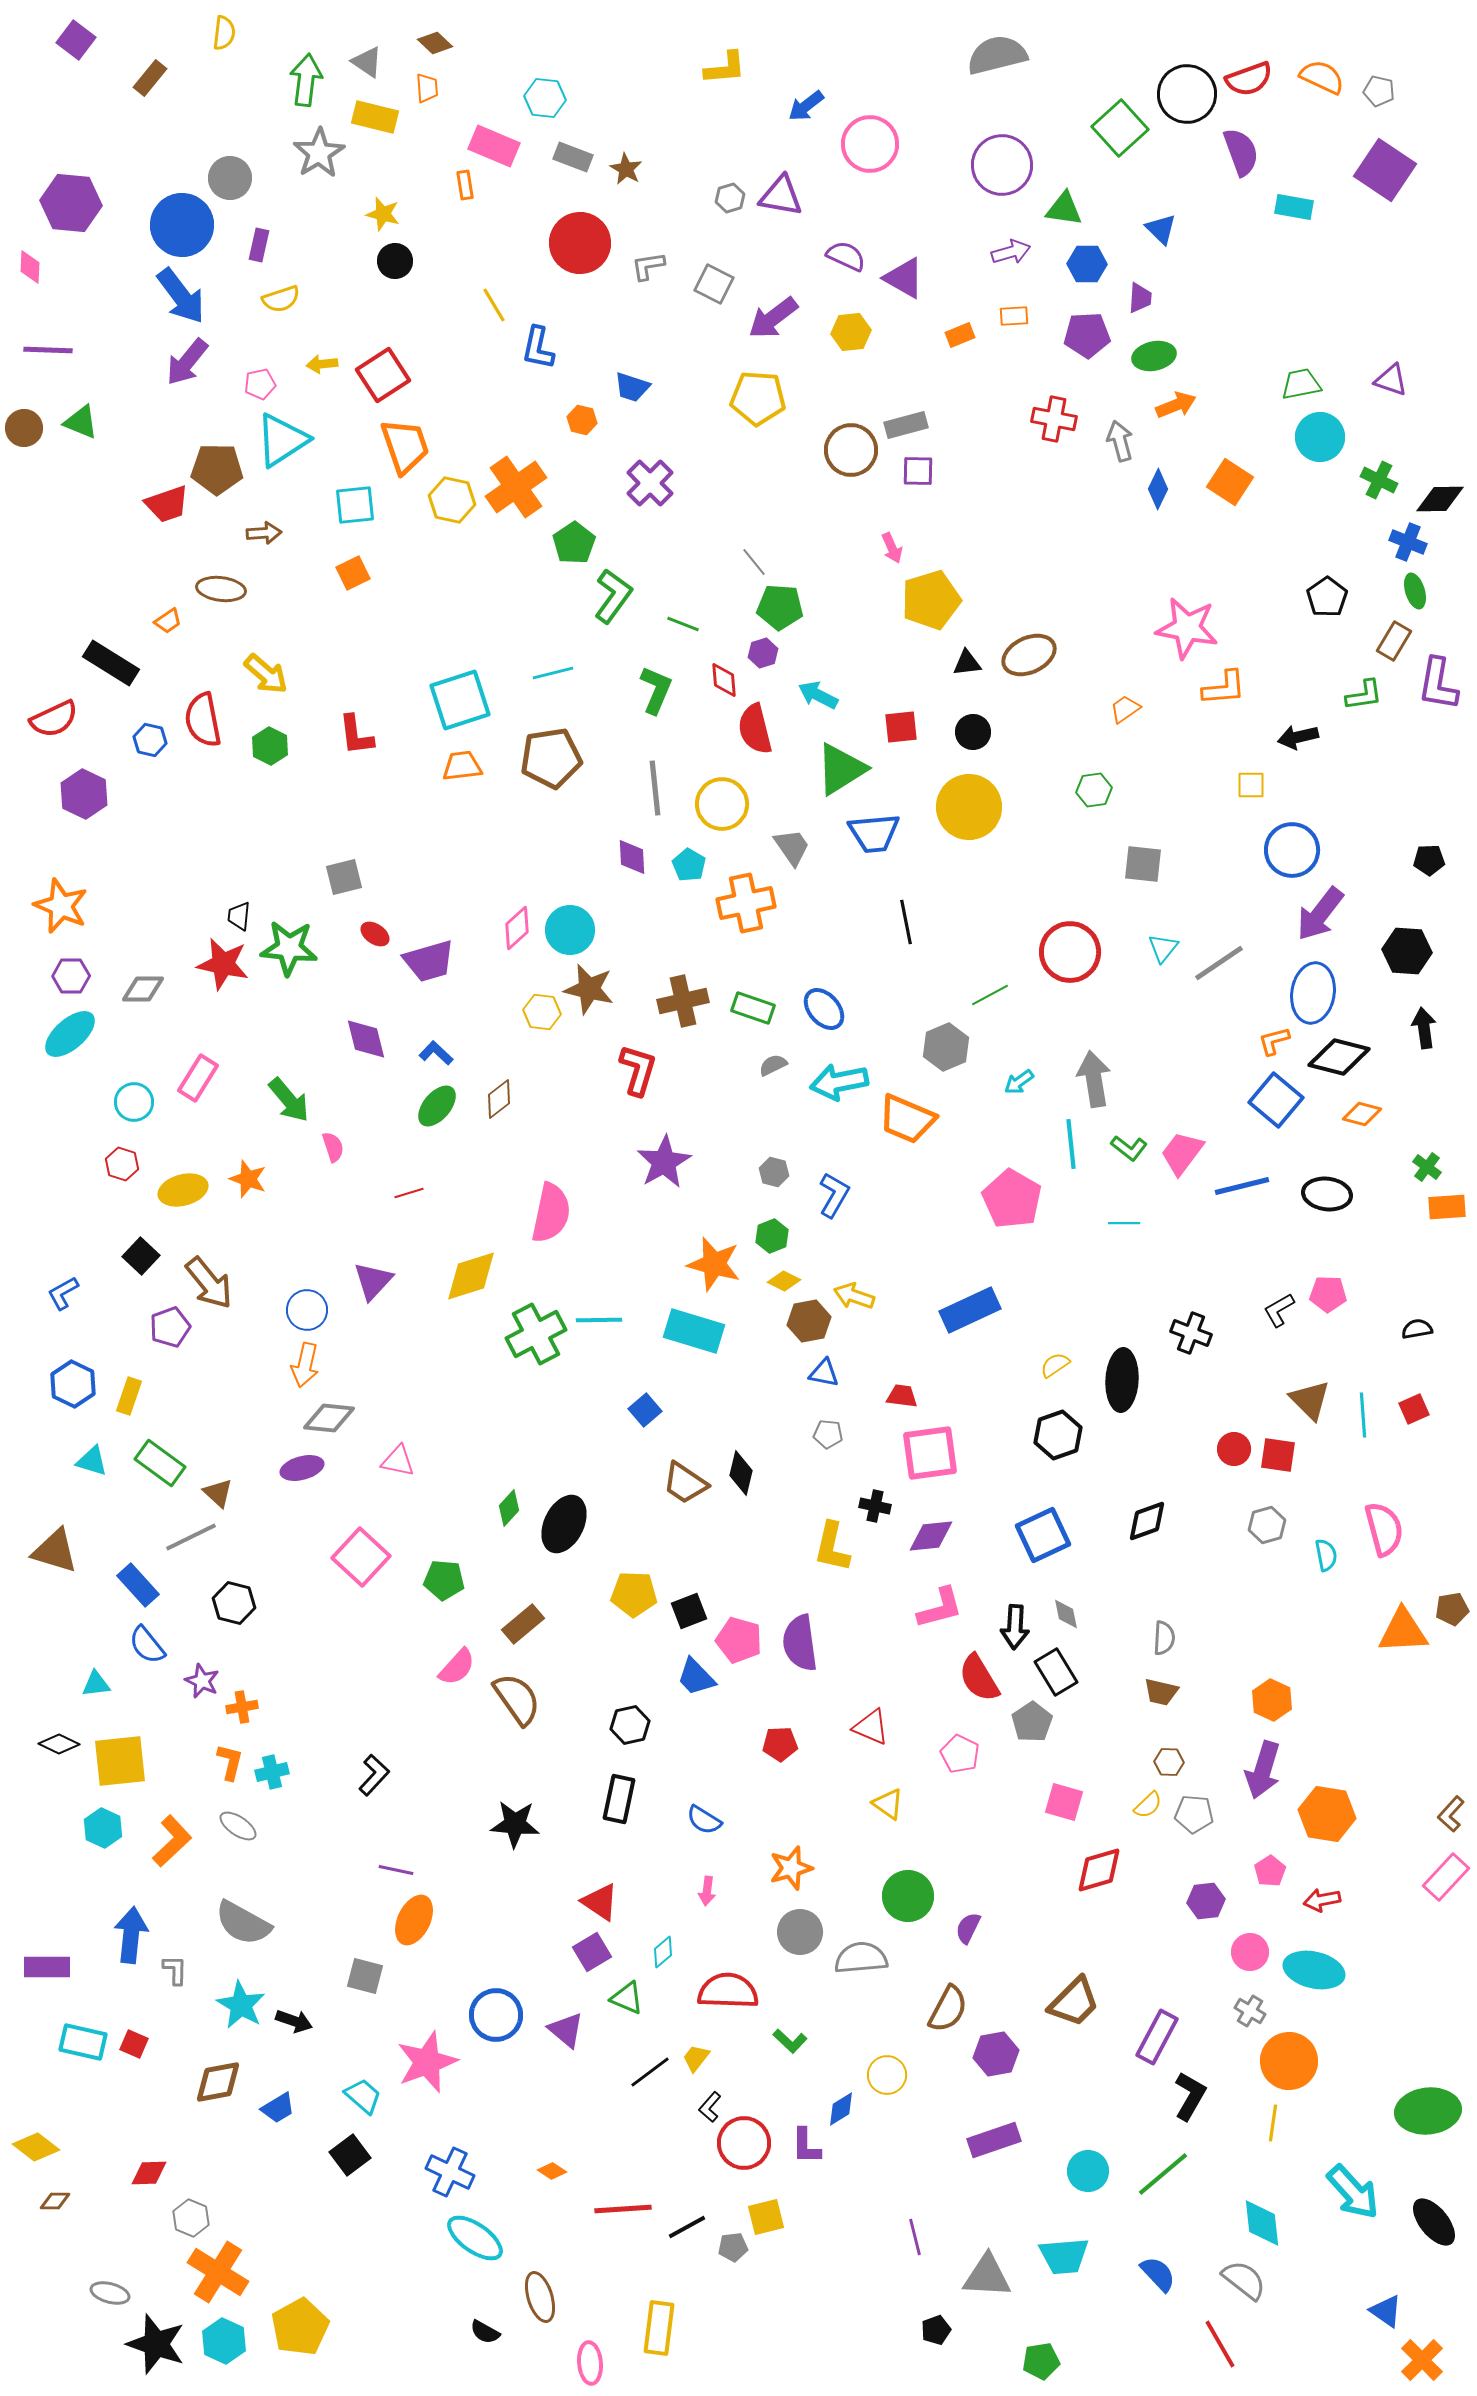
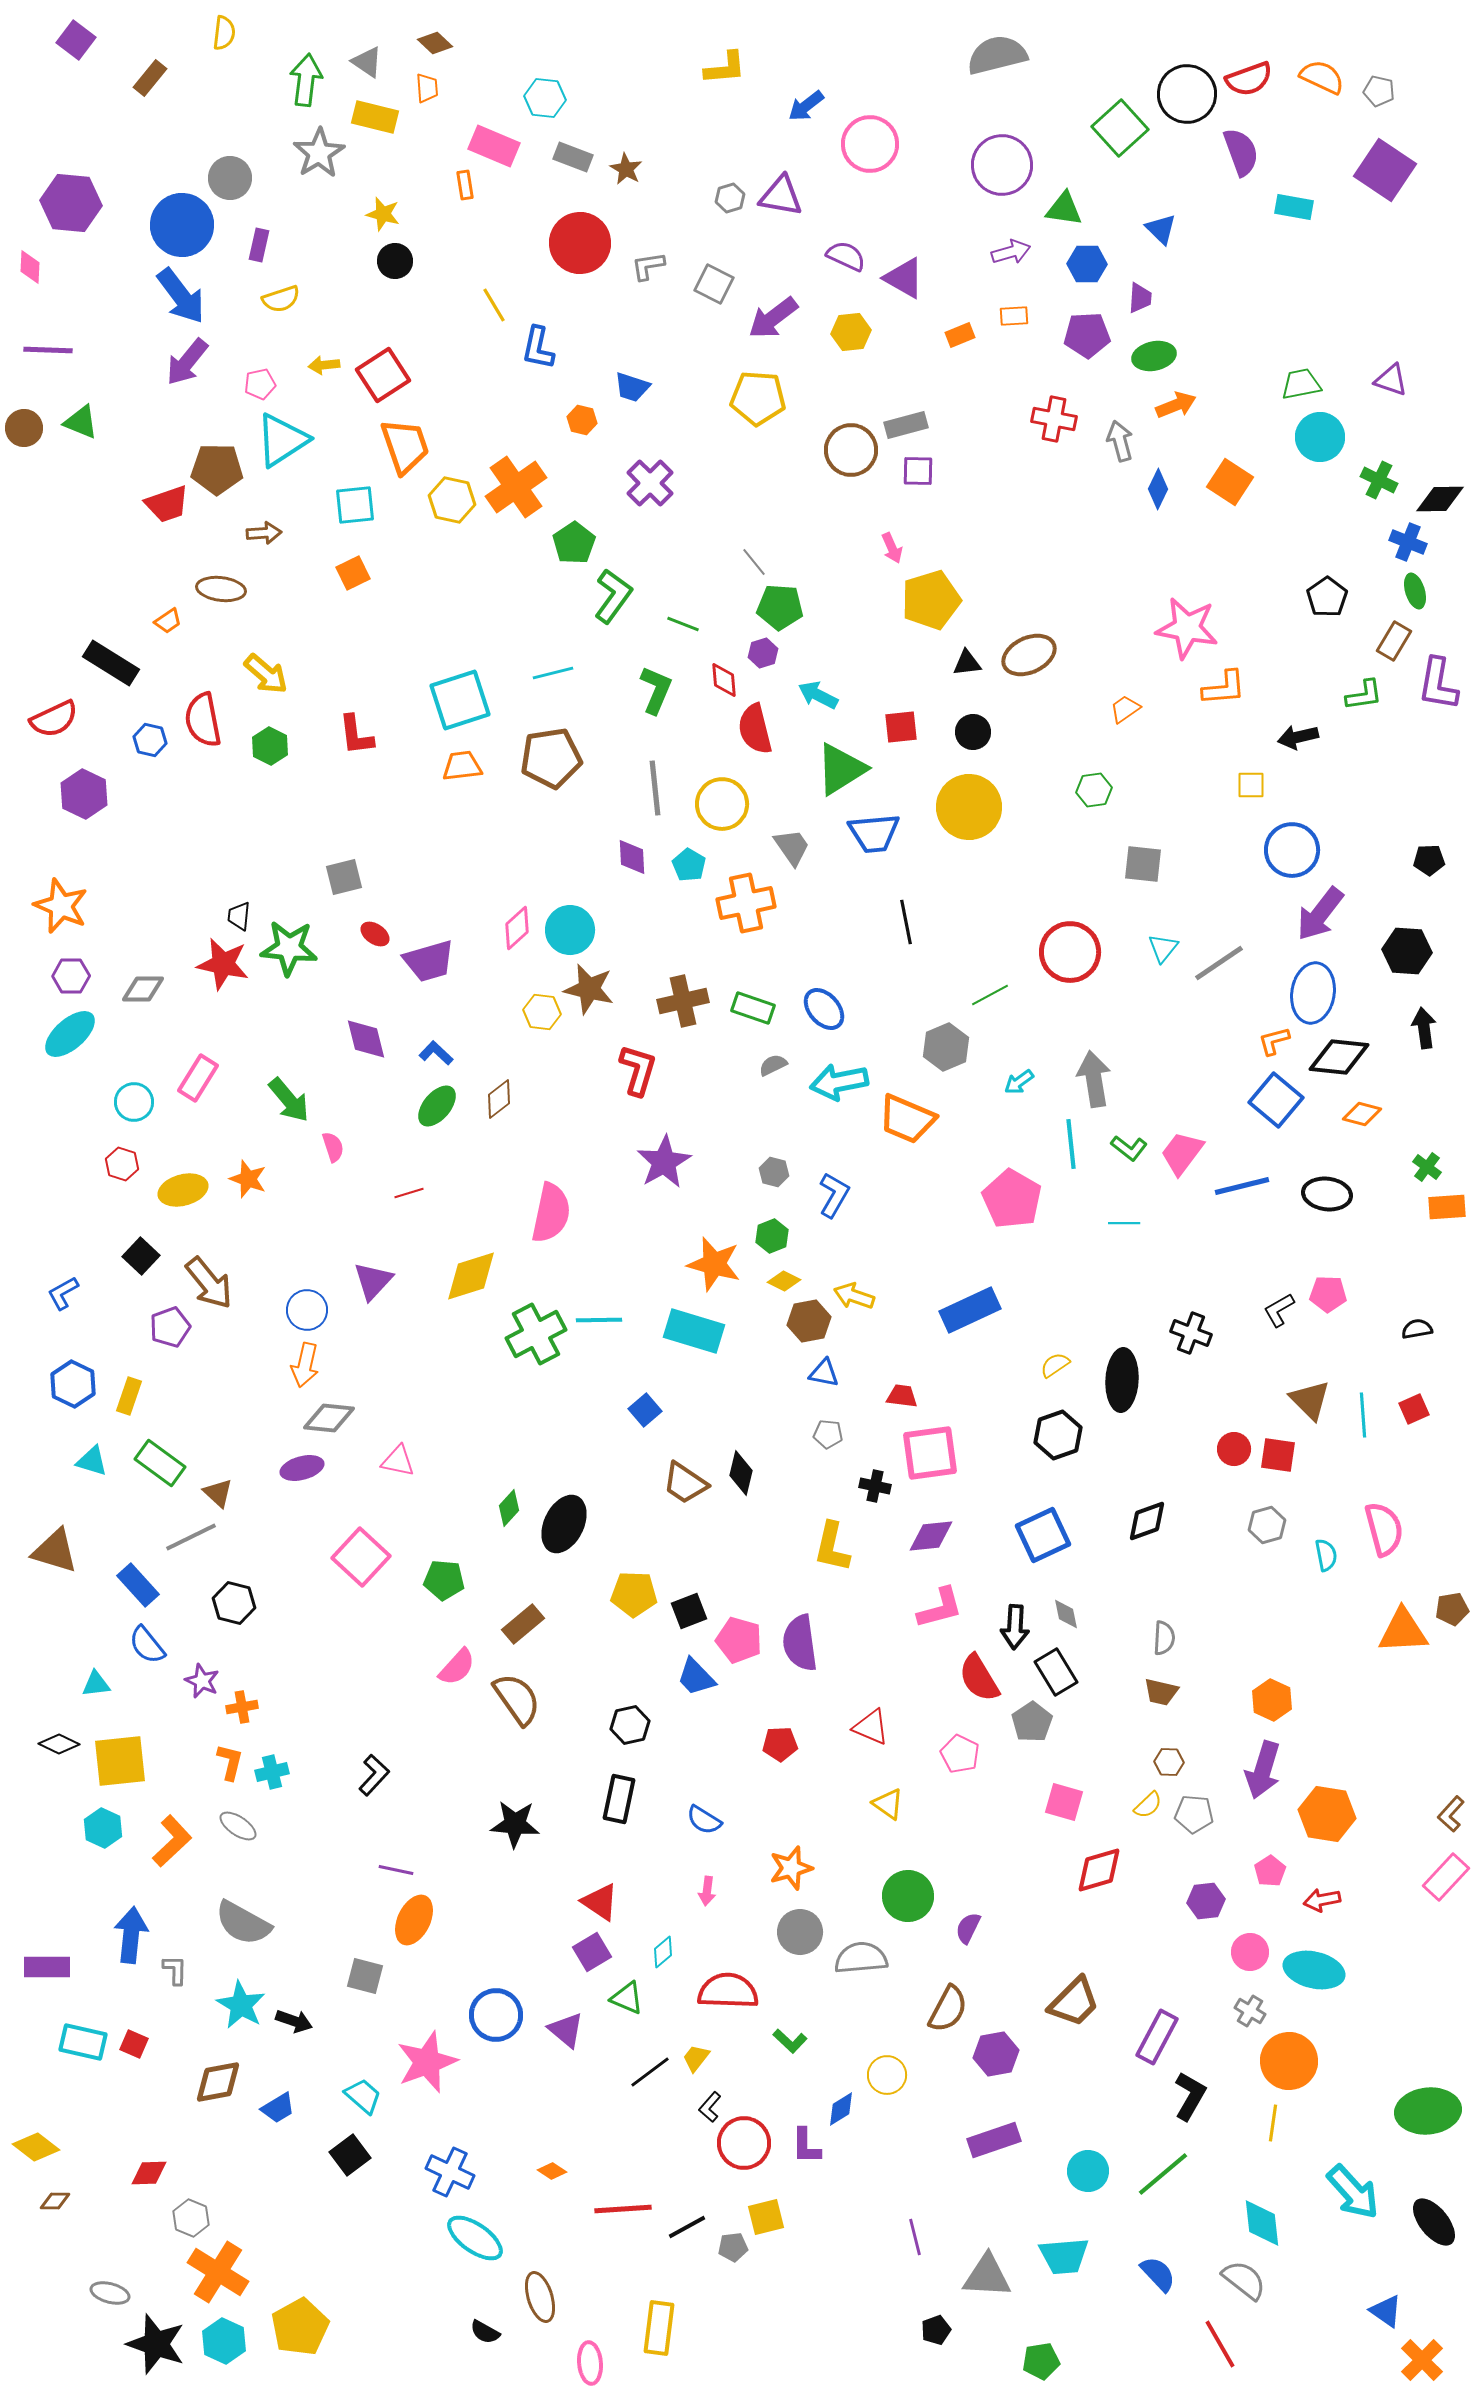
yellow arrow at (322, 364): moved 2 px right, 1 px down
black diamond at (1339, 1057): rotated 8 degrees counterclockwise
black cross at (875, 1506): moved 20 px up
